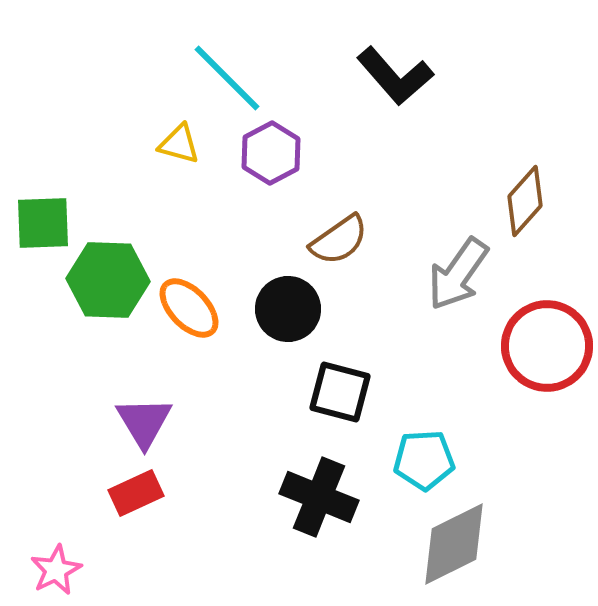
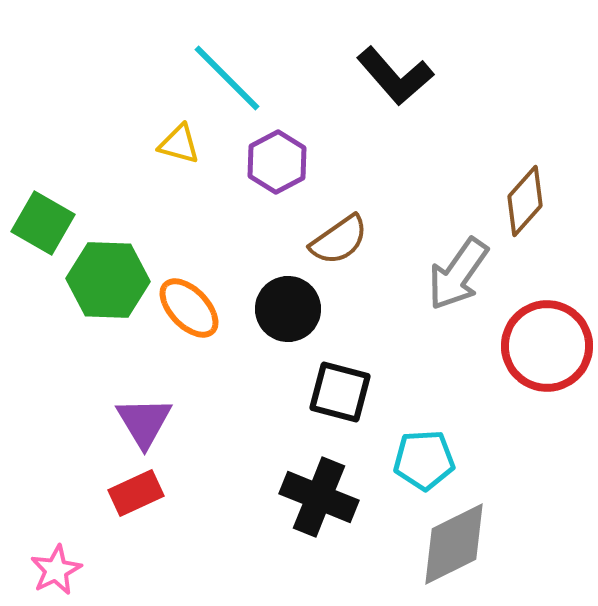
purple hexagon: moved 6 px right, 9 px down
green square: rotated 32 degrees clockwise
